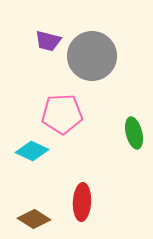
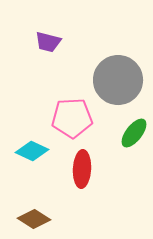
purple trapezoid: moved 1 px down
gray circle: moved 26 px right, 24 px down
pink pentagon: moved 10 px right, 4 px down
green ellipse: rotated 52 degrees clockwise
red ellipse: moved 33 px up
